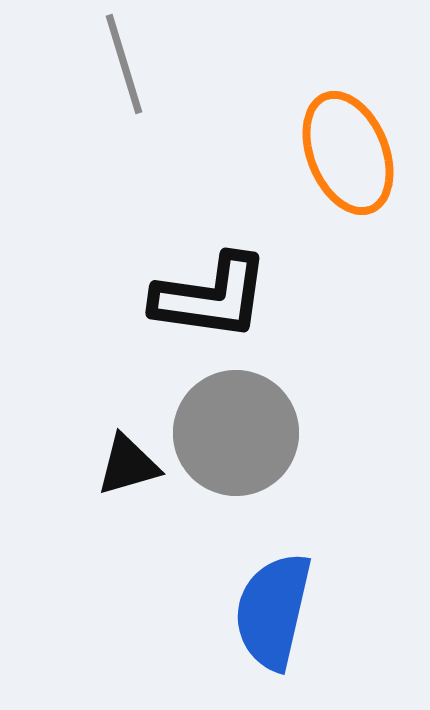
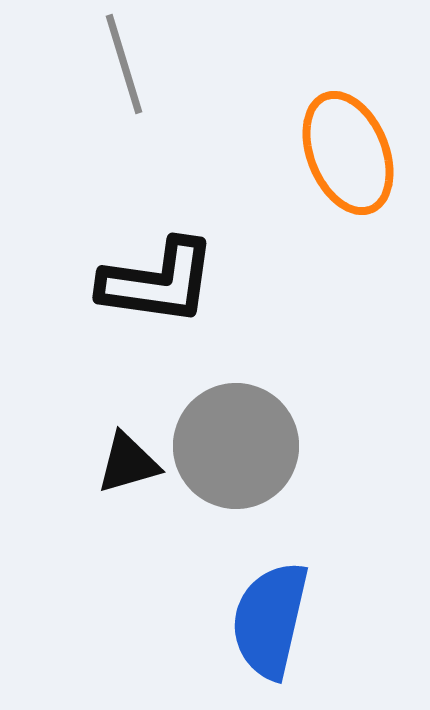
black L-shape: moved 53 px left, 15 px up
gray circle: moved 13 px down
black triangle: moved 2 px up
blue semicircle: moved 3 px left, 9 px down
